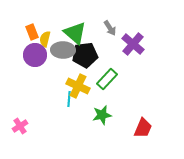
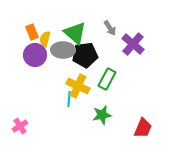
green rectangle: rotated 15 degrees counterclockwise
